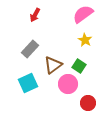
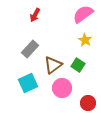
green square: moved 1 px left, 1 px up
pink circle: moved 6 px left, 4 px down
